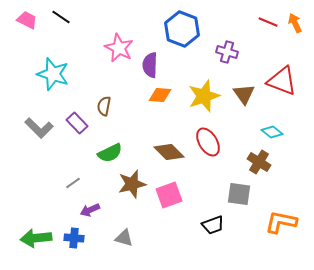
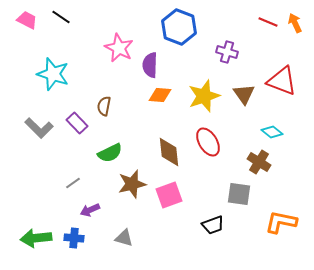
blue hexagon: moved 3 px left, 2 px up
brown diamond: rotated 40 degrees clockwise
